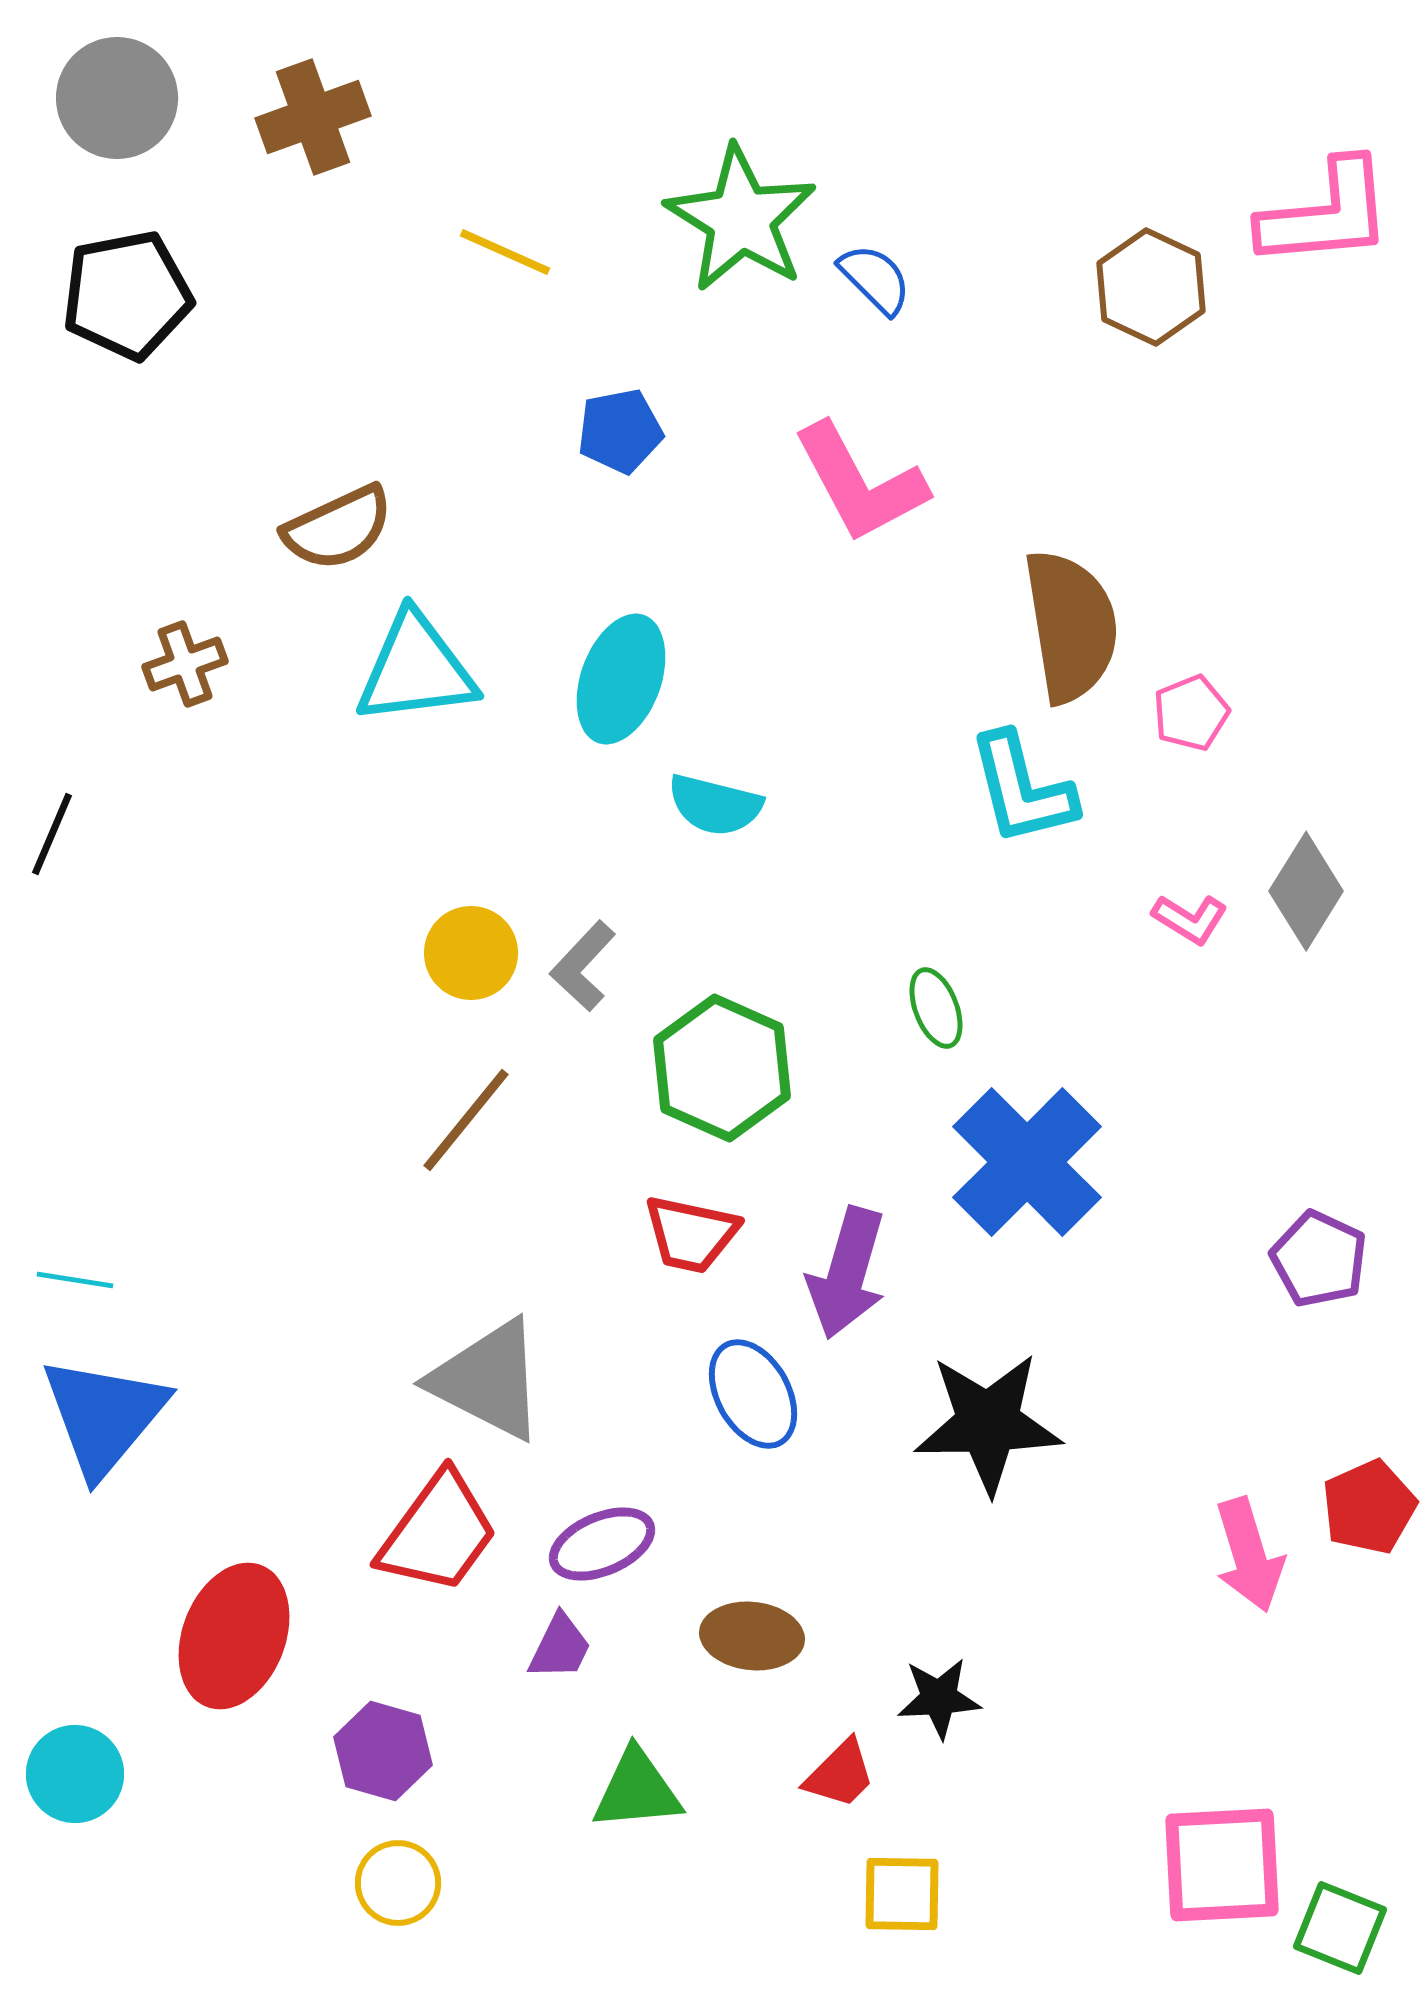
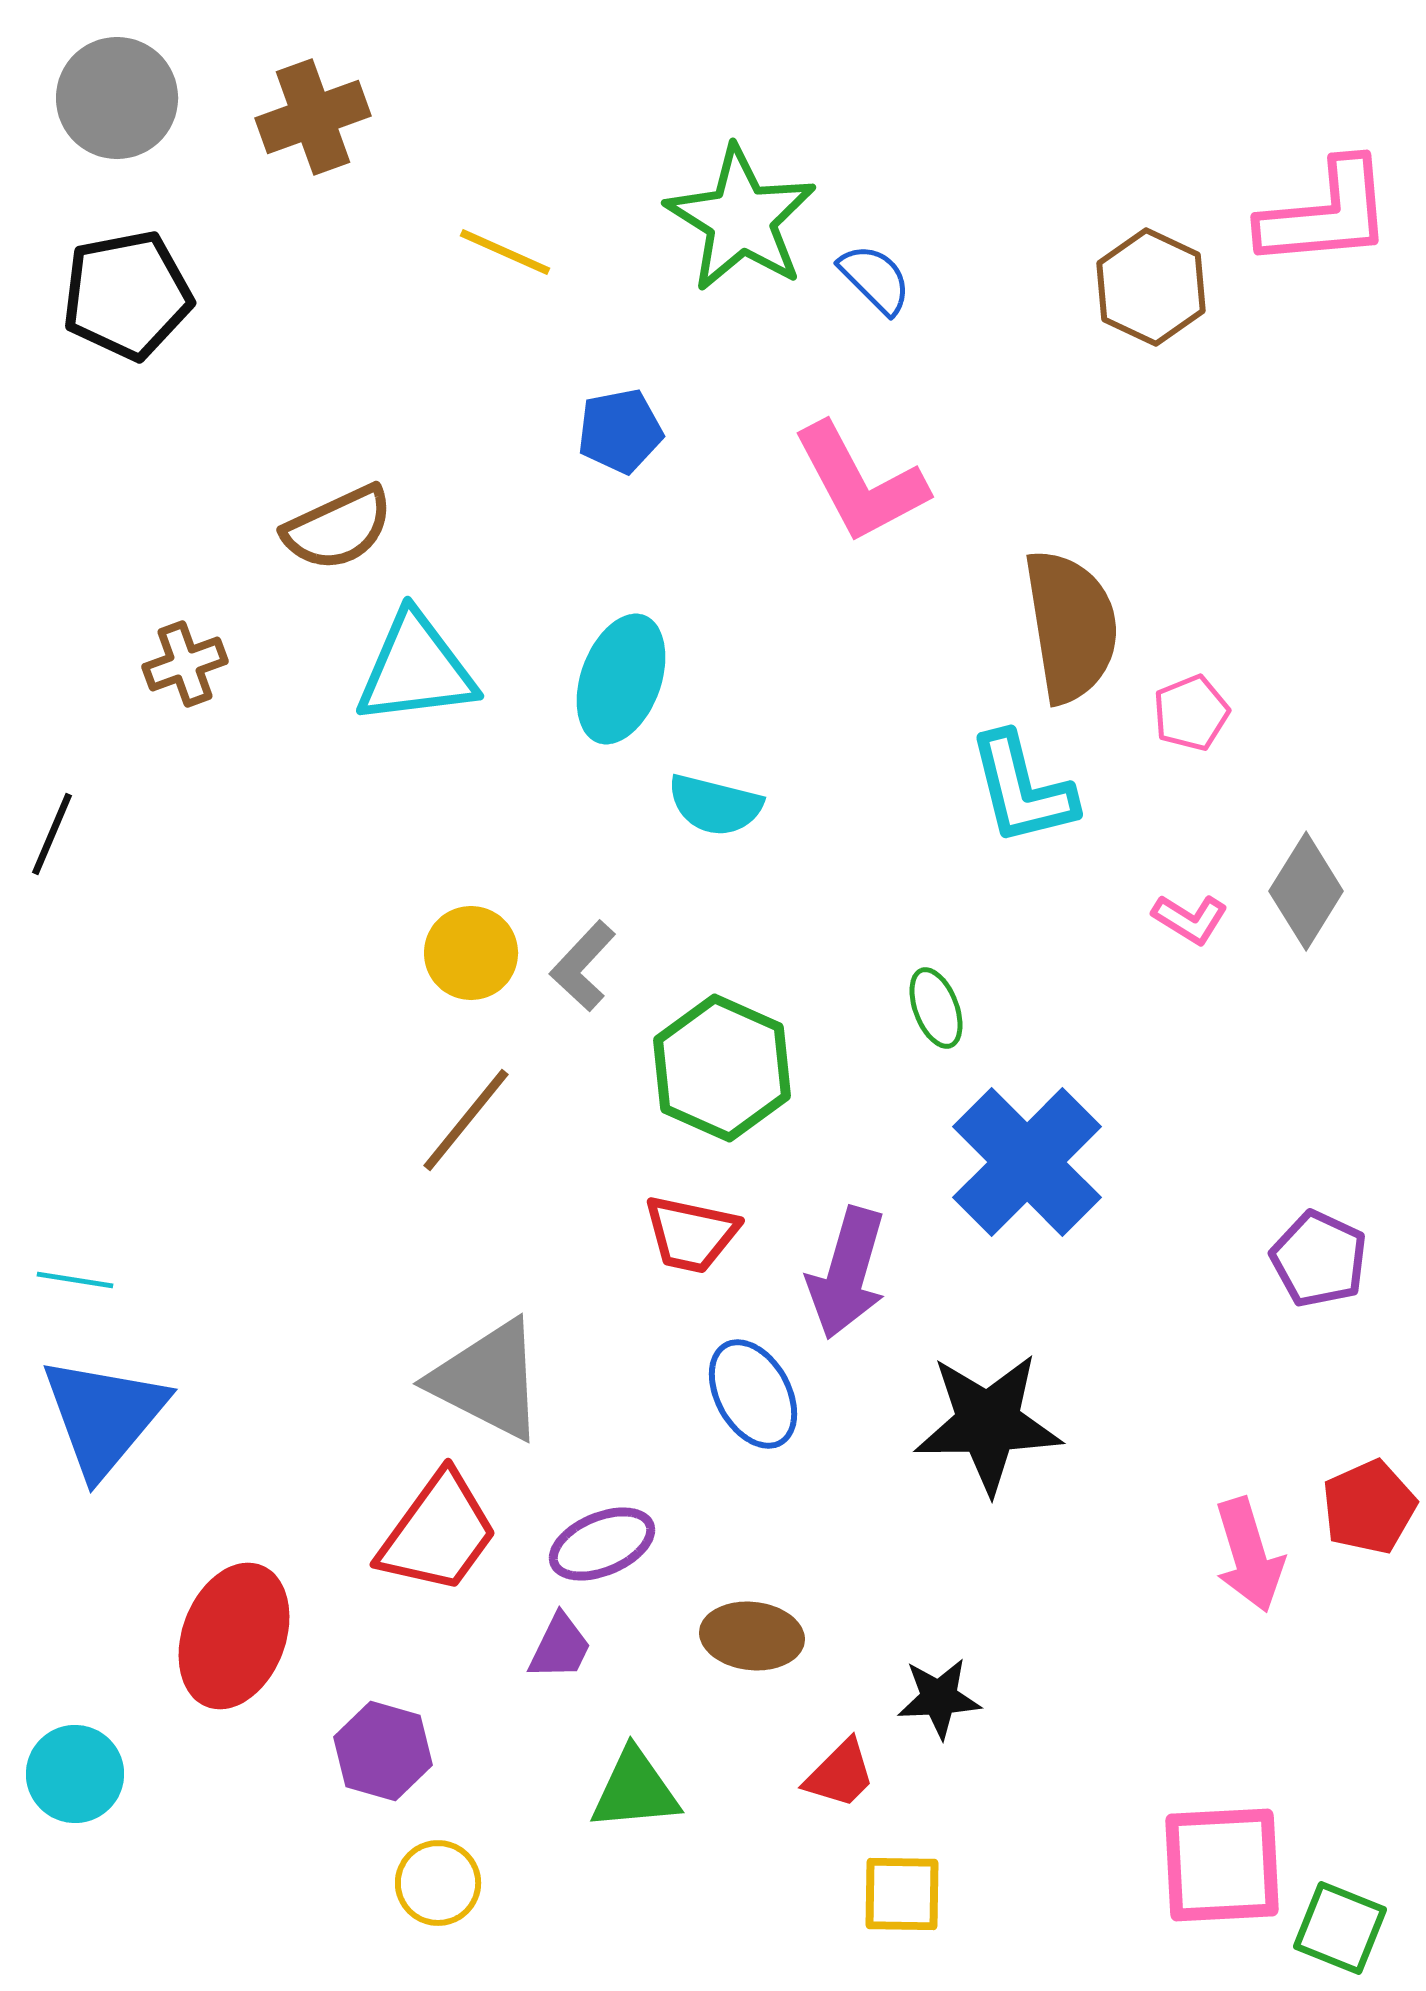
green triangle at (637, 1790): moved 2 px left
yellow circle at (398, 1883): moved 40 px right
